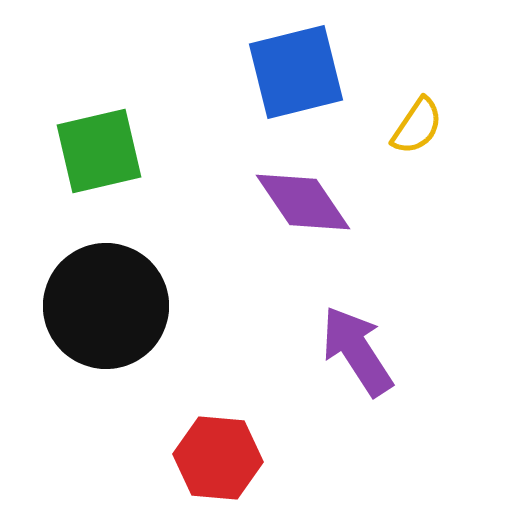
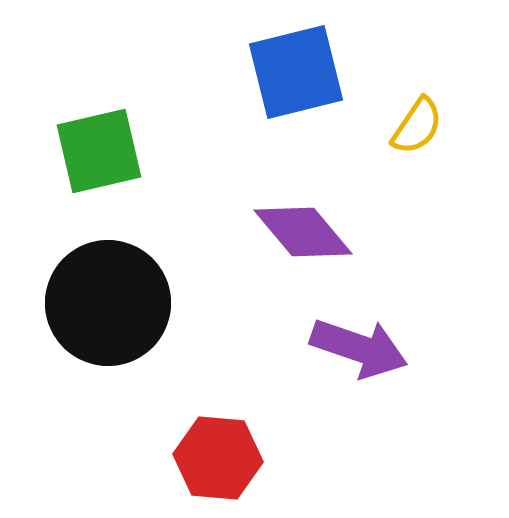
purple diamond: moved 30 px down; rotated 6 degrees counterclockwise
black circle: moved 2 px right, 3 px up
purple arrow: moved 2 px right, 3 px up; rotated 142 degrees clockwise
